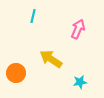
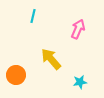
yellow arrow: rotated 15 degrees clockwise
orange circle: moved 2 px down
